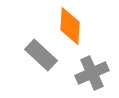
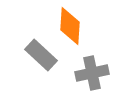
gray cross: rotated 12 degrees clockwise
